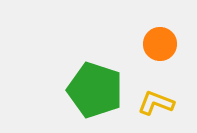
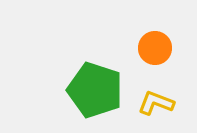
orange circle: moved 5 px left, 4 px down
